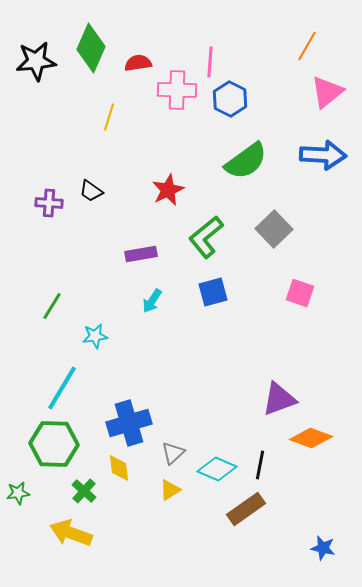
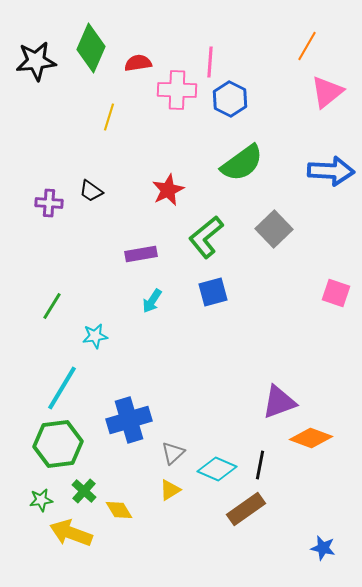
blue arrow: moved 8 px right, 16 px down
green semicircle: moved 4 px left, 2 px down
pink square: moved 36 px right
purple triangle: moved 3 px down
blue cross: moved 3 px up
green hexagon: moved 4 px right; rotated 9 degrees counterclockwise
yellow diamond: moved 42 px down; rotated 24 degrees counterclockwise
green star: moved 23 px right, 7 px down
